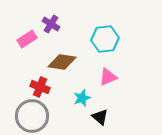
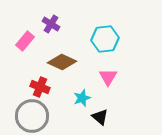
pink rectangle: moved 2 px left, 2 px down; rotated 18 degrees counterclockwise
brown diamond: rotated 16 degrees clockwise
pink triangle: rotated 36 degrees counterclockwise
